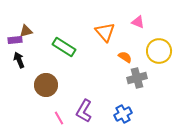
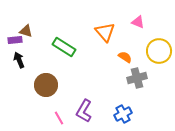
brown triangle: rotated 32 degrees clockwise
